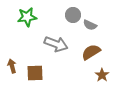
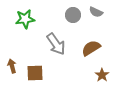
green star: moved 2 px left, 2 px down
gray semicircle: moved 6 px right, 13 px up
gray arrow: rotated 35 degrees clockwise
brown semicircle: moved 4 px up
